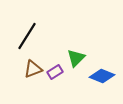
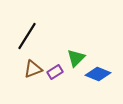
blue diamond: moved 4 px left, 2 px up
